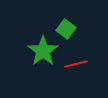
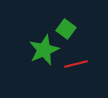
green star: moved 1 px right, 1 px up; rotated 12 degrees clockwise
